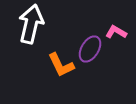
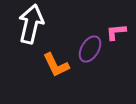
pink L-shape: rotated 35 degrees counterclockwise
orange L-shape: moved 5 px left
